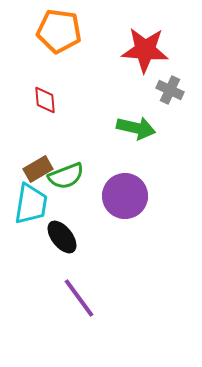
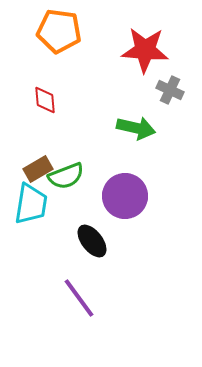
black ellipse: moved 30 px right, 4 px down
